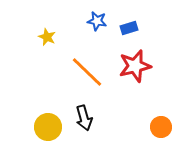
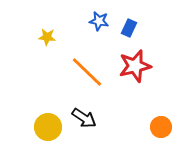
blue star: moved 2 px right
blue rectangle: rotated 48 degrees counterclockwise
yellow star: rotated 18 degrees counterclockwise
black arrow: rotated 40 degrees counterclockwise
